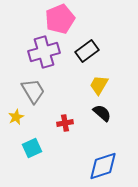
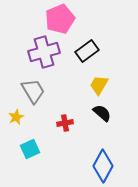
cyan square: moved 2 px left, 1 px down
blue diamond: rotated 44 degrees counterclockwise
